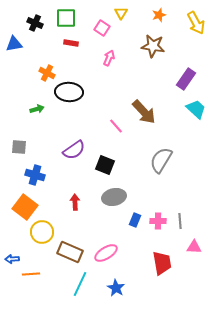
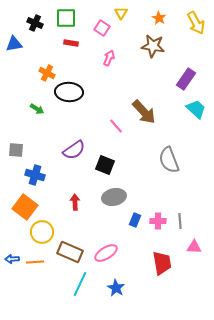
orange star: moved 3 px down; rotated 24 degrees counterclockwise
green arrow: rotated 48 degrees clockwise
gray square: moved 3 px left, 3 px down
gray semicircle: moved 8 px right; rotated 52 degrees counterclockwise
orange line: moved 4 px right, 12 px up
